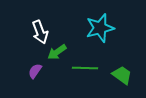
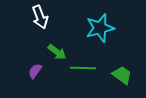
white arrow: moved 15 px up
green arrow: rotated 108 degrees counterclockwise
green line: moved 2 px left
